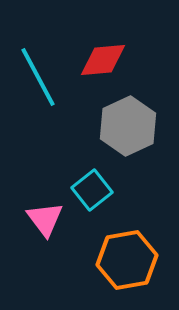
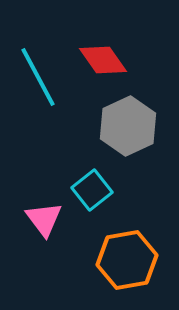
red diamond: rotated 60 degrees clockwise
pink triangle: moved 1 px left
